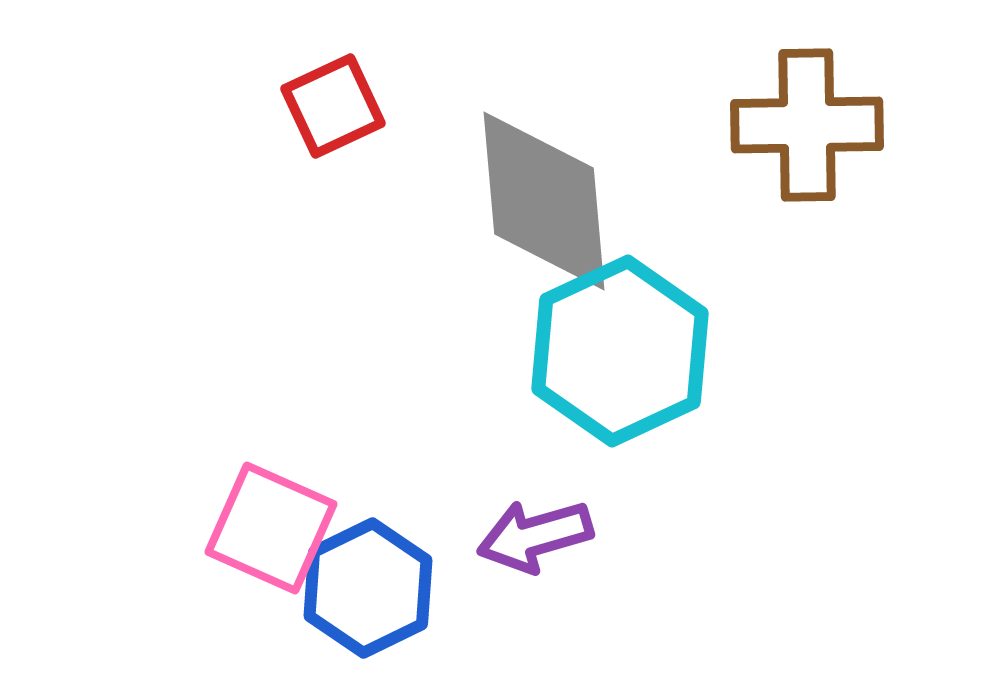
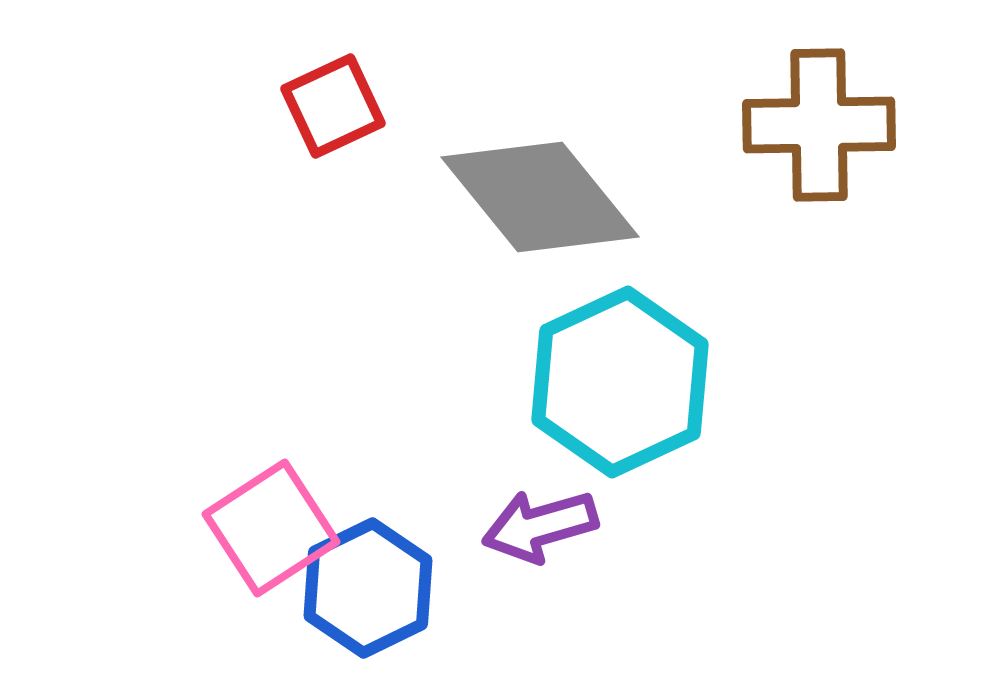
brown cross: moved 12 px right
gray diamond: moved 4 px left, 4 px up; rotated 34 degrees counterclockwise
cyan hexagon: moved 31 px down
pink square: rotated 33 degrees clockwise
purple arrow: moved 5 px right, 10 px up
